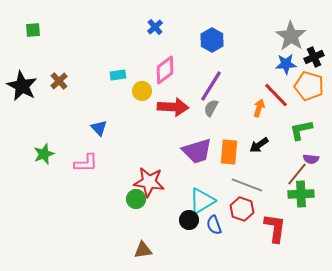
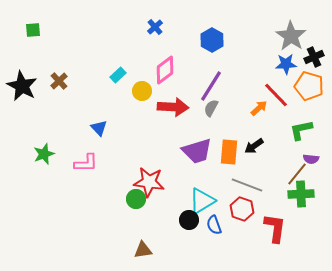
cyan rectangle: rotated 35 degrees counterclockwise
orange arrow: rotated 30 degrees clockwise
black arrow: moved 5 px left, 1 px down
